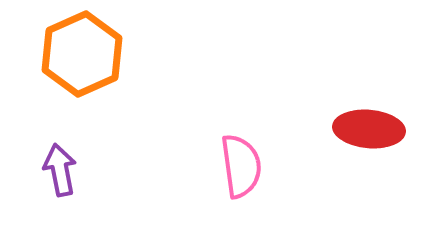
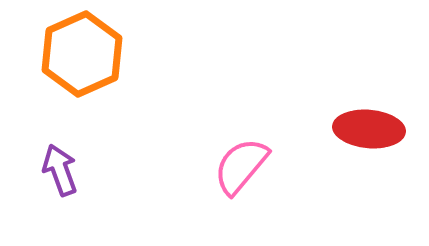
pink semicircle: rotated 132 degrees counterclockwise
purple arrow: rotated 9 degrees counterclockwise
